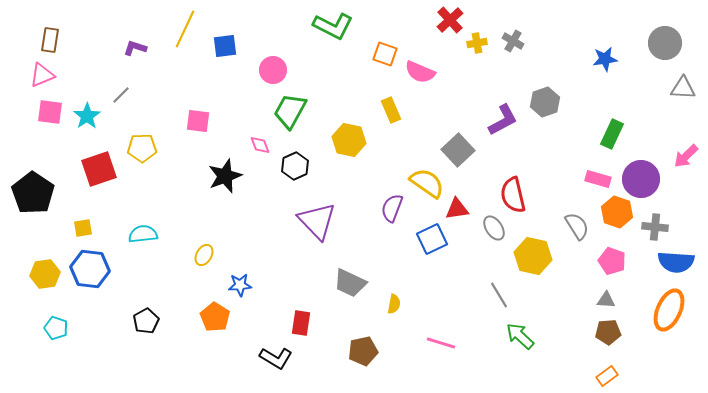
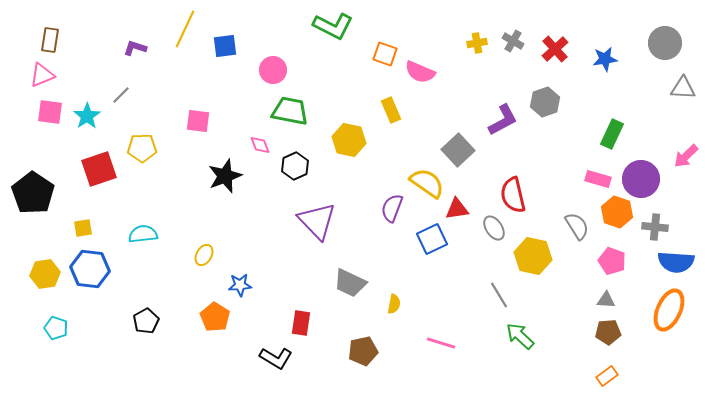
red cross at (450, 20): moved 105 px right, 29 px down
green trapezoid at (290, 111): rotated 72 degrees clockwise
